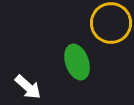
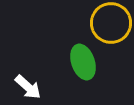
green ellipse: moved 6 px right
